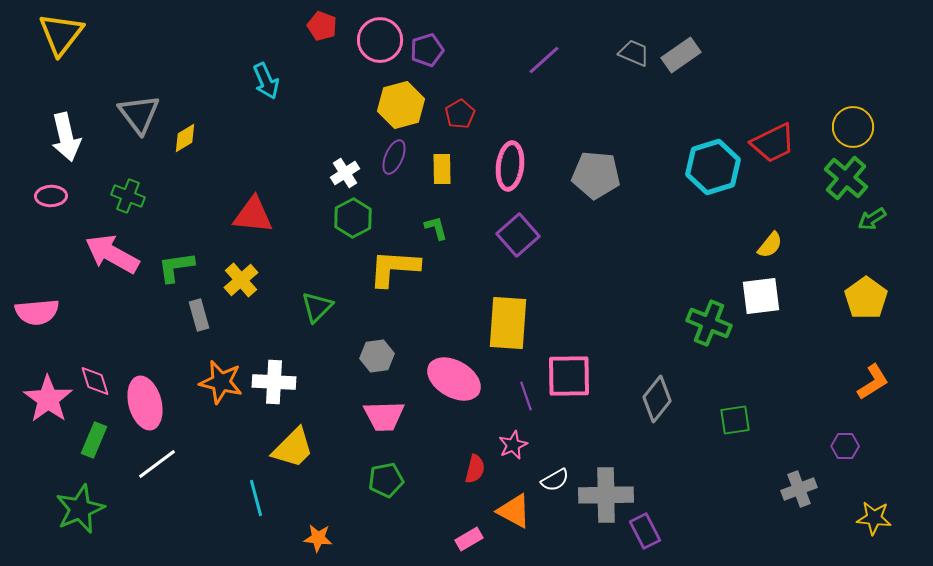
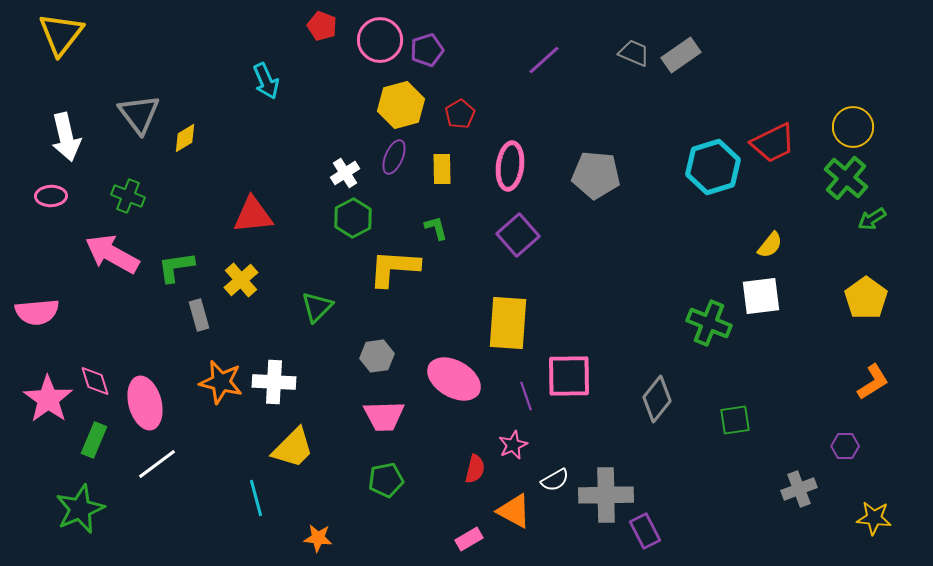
red triangle at (253, 215): rotated 12 degrees counterclockwise
